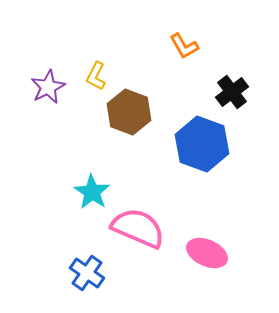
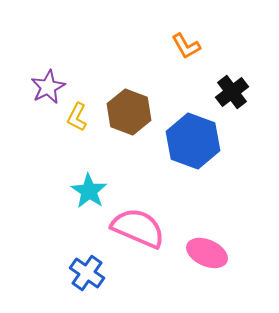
orange L-shape: moved 2 px right
yellow L-shape: moved 19 px left, 41 px down
blue hexagon: moved 9 px left, 3 px up
cyan star: moved 3 px left, 1 px up
